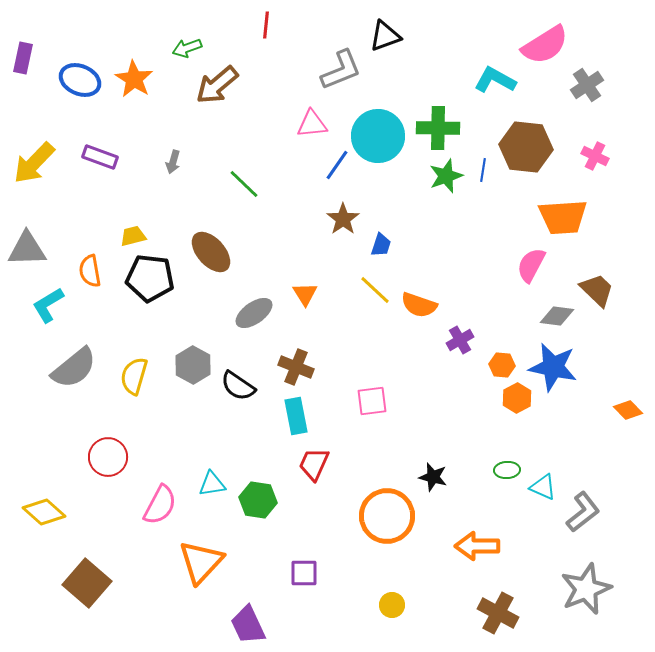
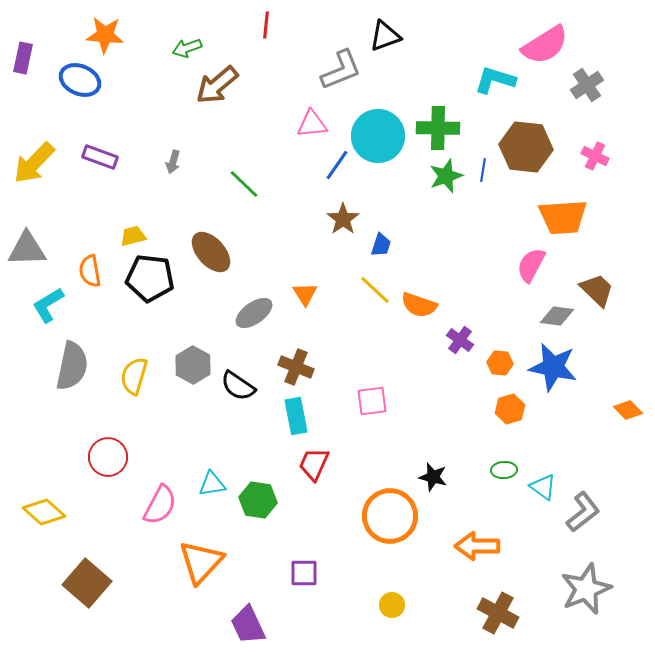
orange star at (134, 79): moved 29 px left, 44 px up; rotated 27 degrees counterclockwise
cyan L-shape at (495, 80): rotated 12 degrees counterclockwise
purple cross at (460, 340): rotated 24 degrees counterclockwise
orange hexagon at (502, 365): moved 2 px left, 2 px up
gray semicircle at (74, 368): moved 2 px left, 2 px up; rotated 39 degrees counterclockwise
orange hexagon at (517, 398): moved 7 px left, 11 px down; rotated 12 degrees clockwise
green ellipse at (507, 470): moved 3 px left
cyan triangle at (543, 487): rotated 12 degrees clockwise
orange circle at (387, 516): moved 3 px right
